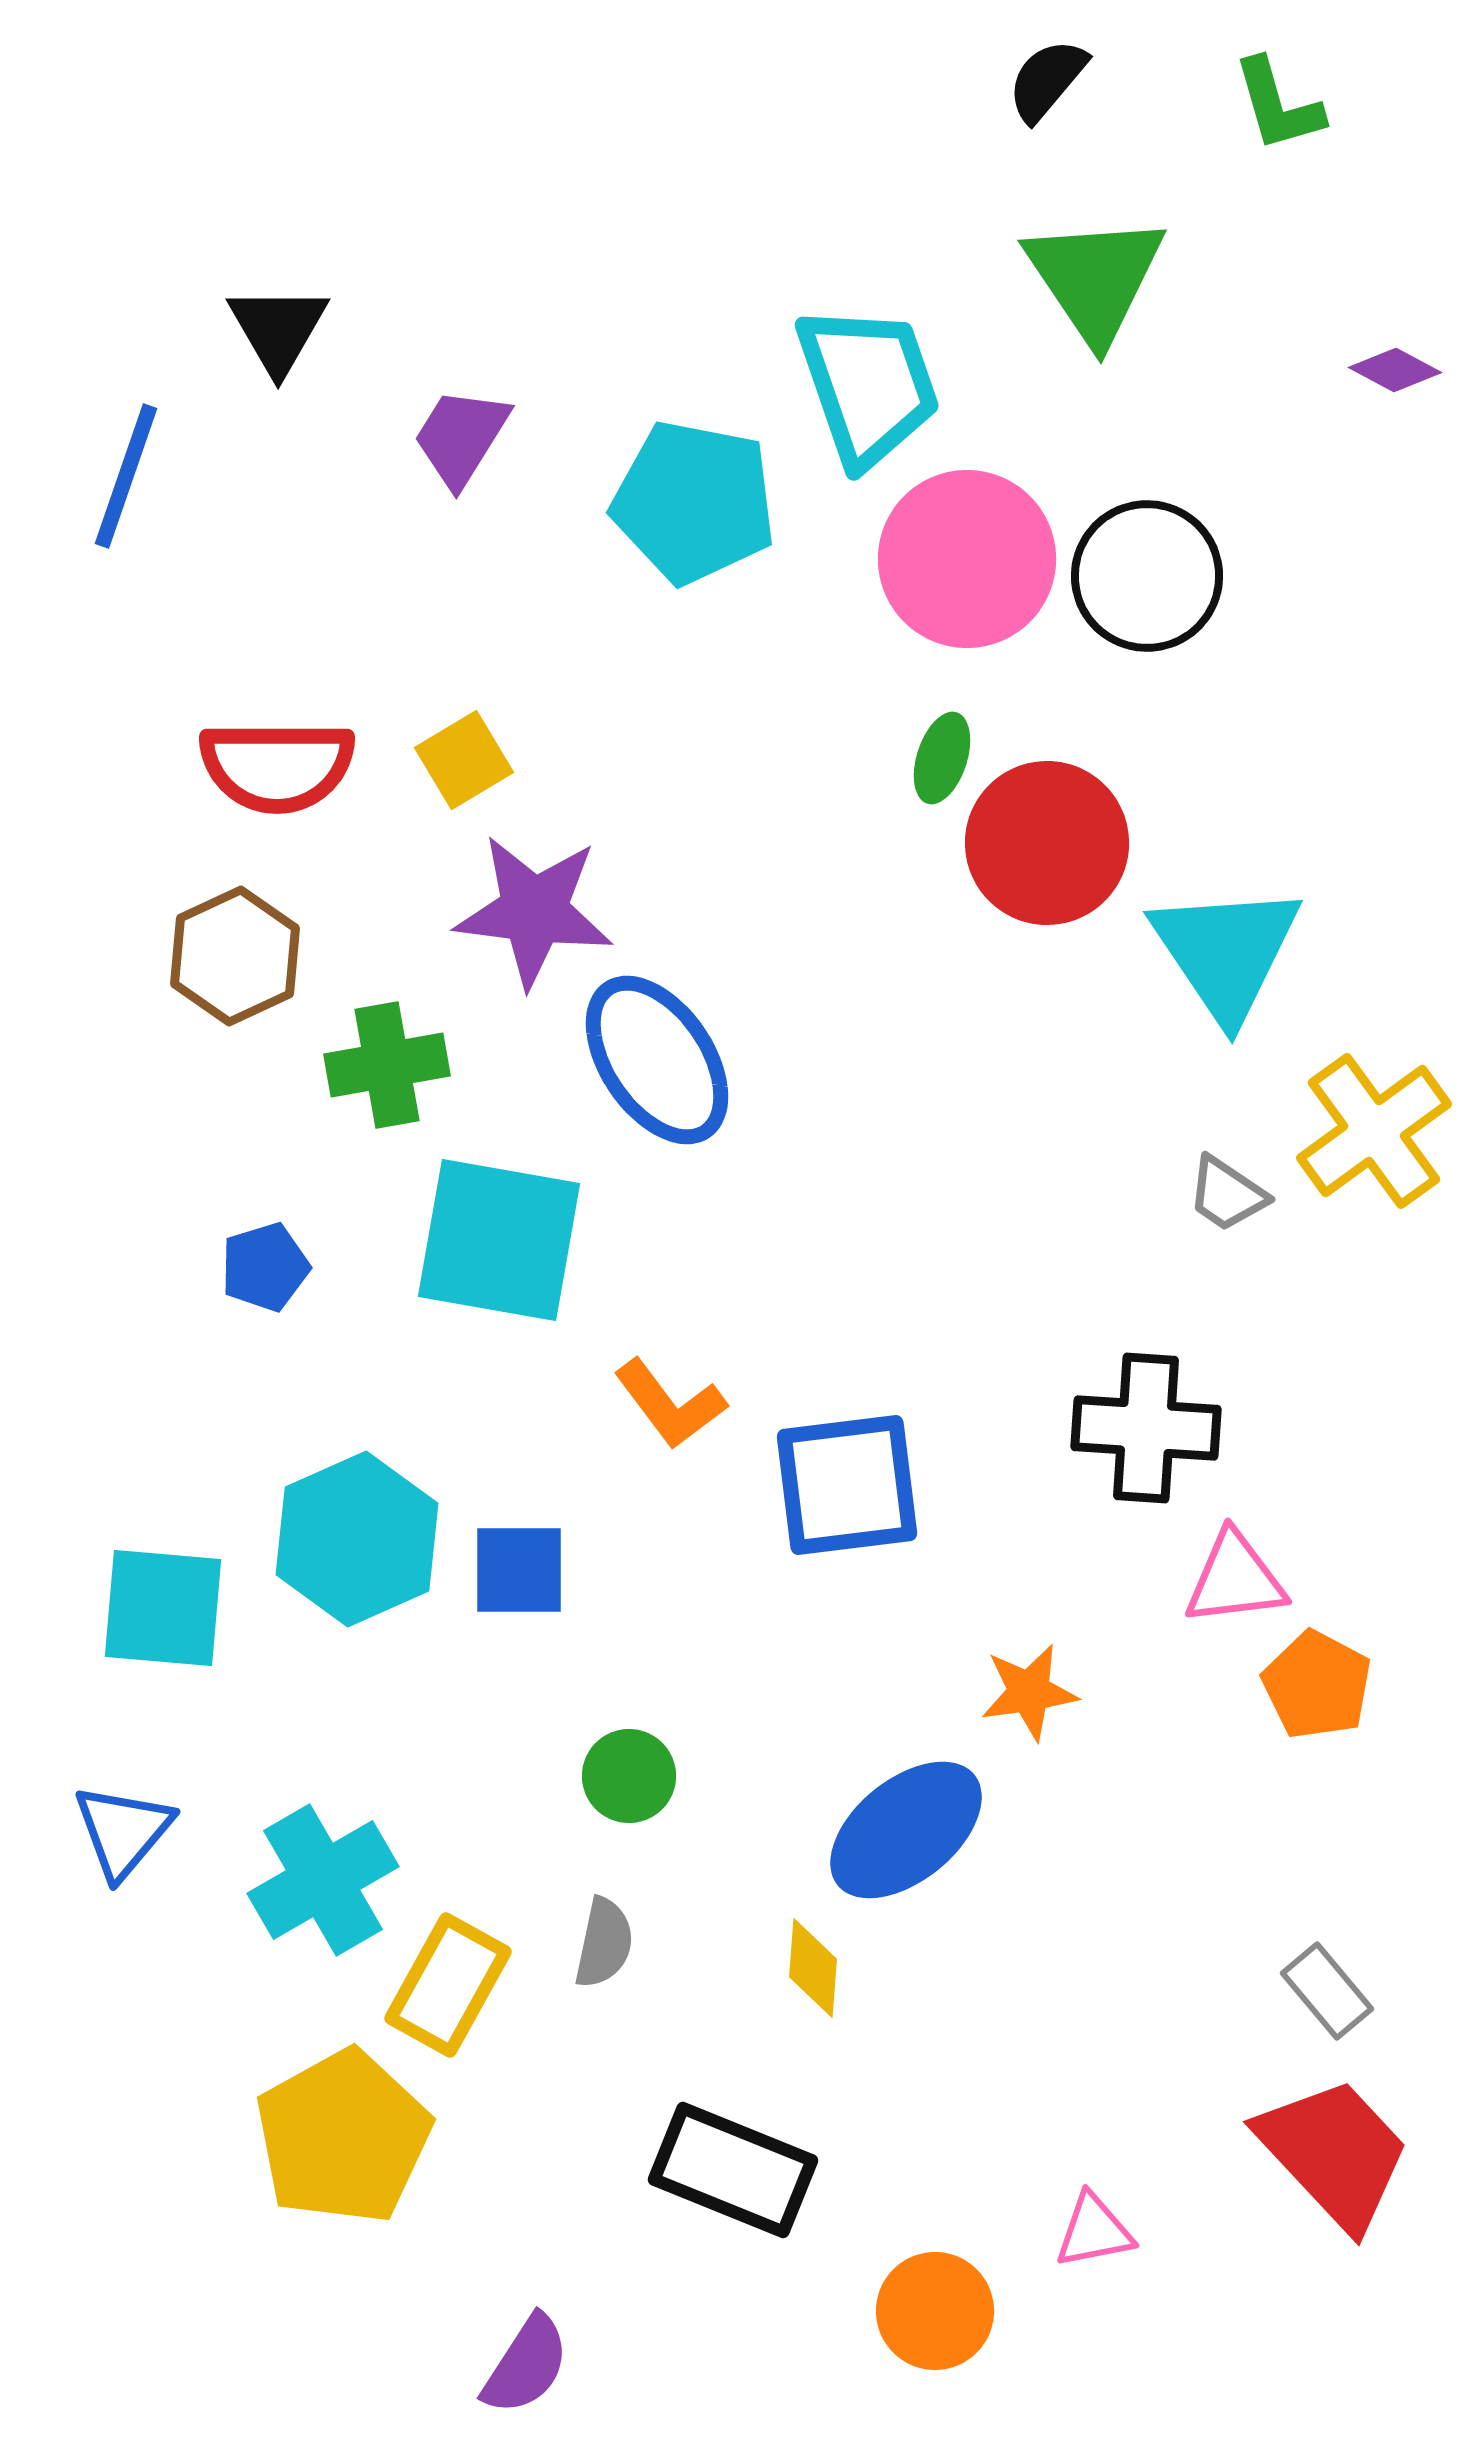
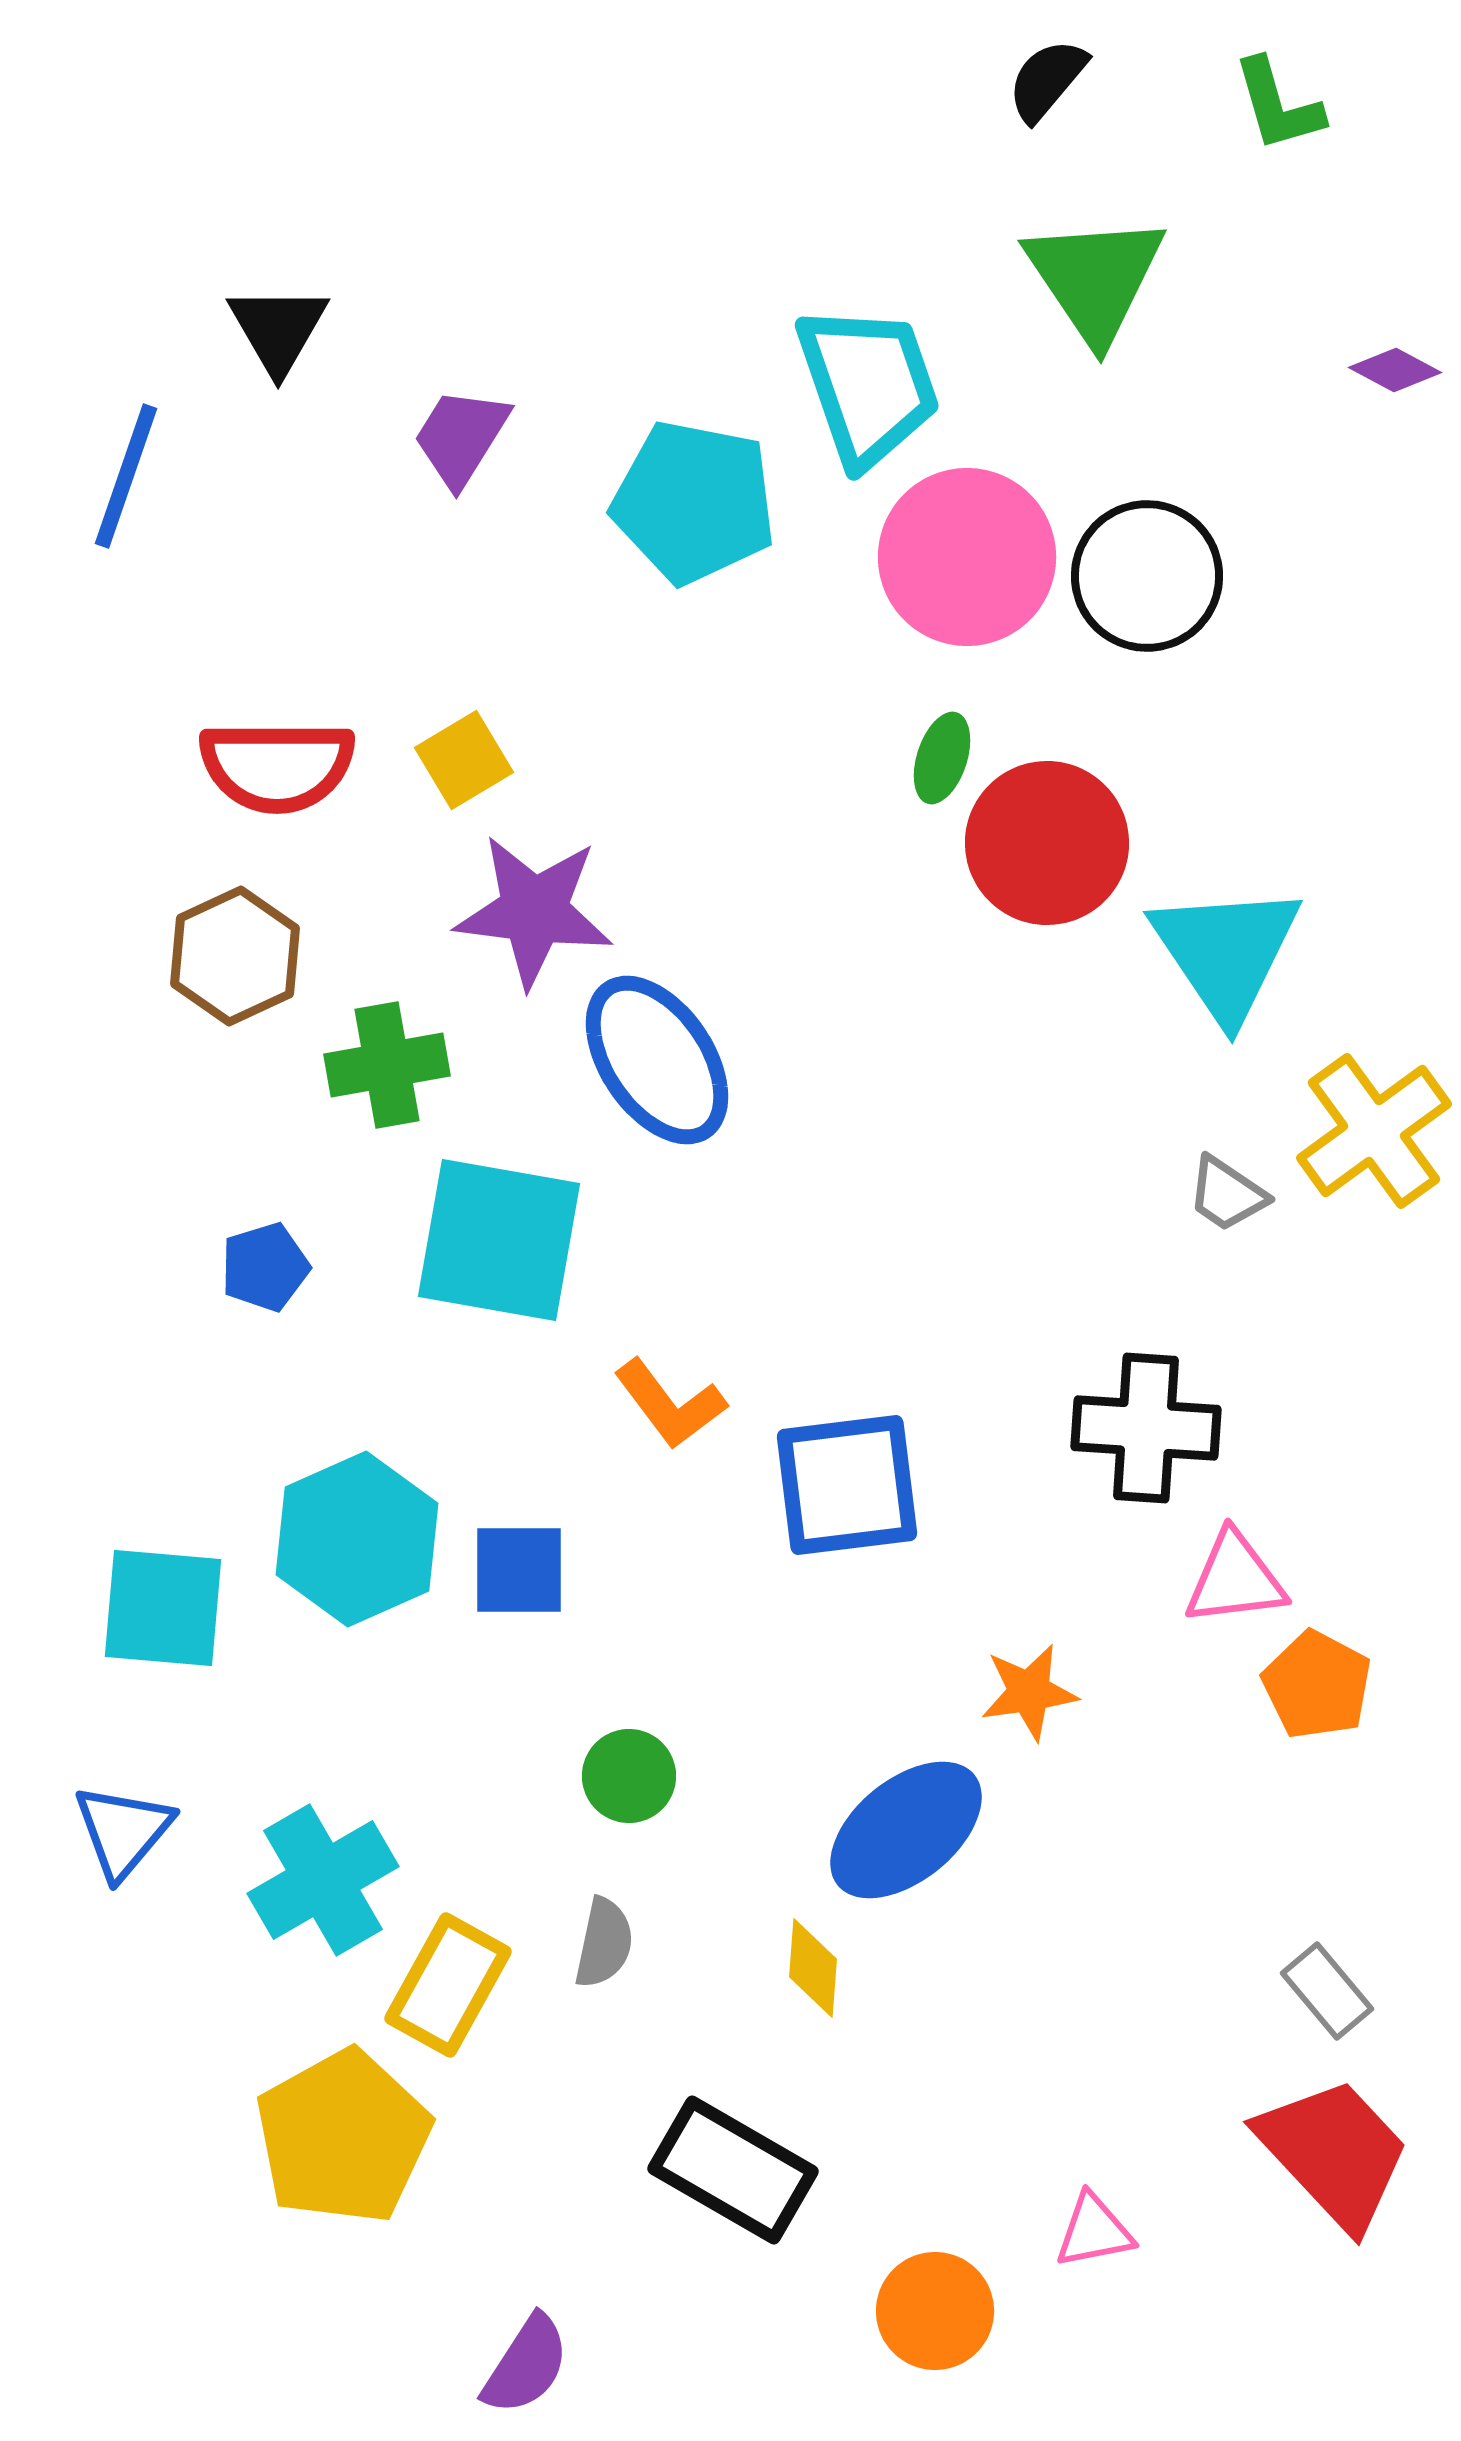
pink circle at (967, 559): moved 2 px up
black rectangle at (733, 2170): rotated 8 degrees clockwise
